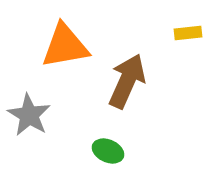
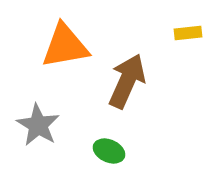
gray star: moved 9 px right, 10 px down
green ellipse: moved 1 px right
